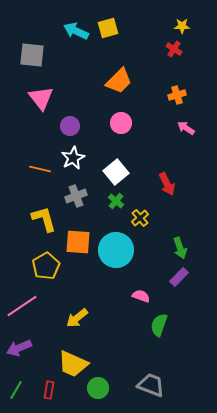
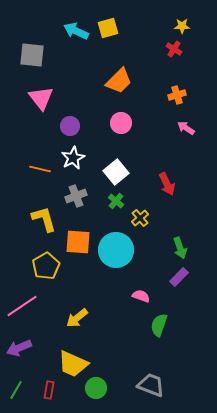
green circle: moved 2 px left
